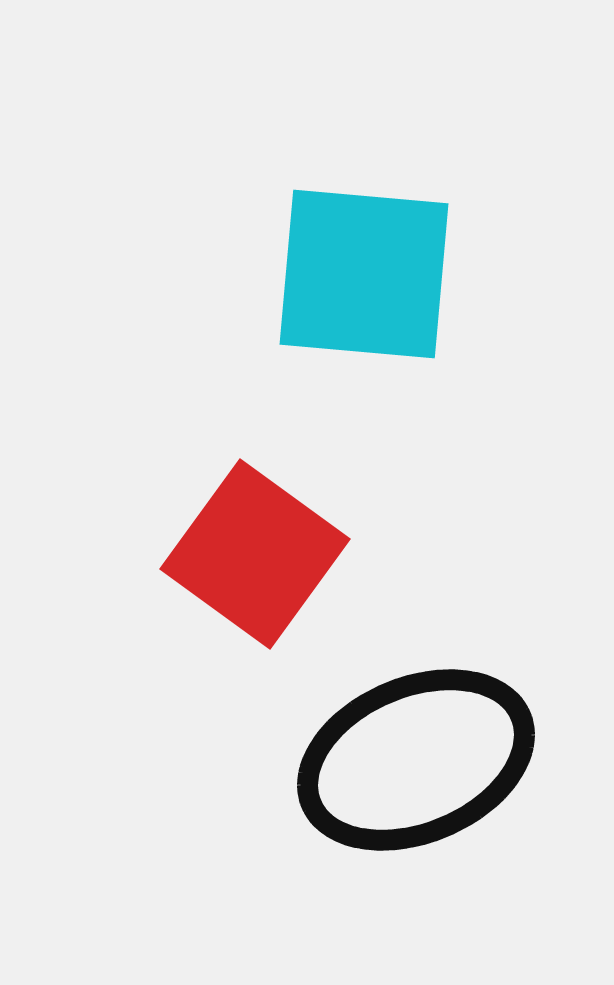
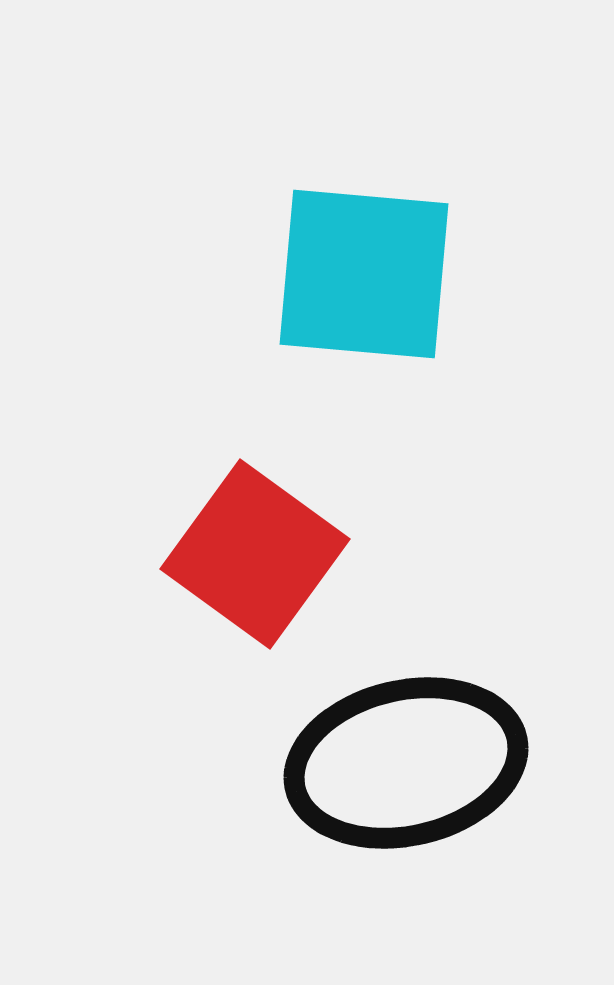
black ellipse: moved 10 px left, 3 px down; rotated 10 degrees clockwise
